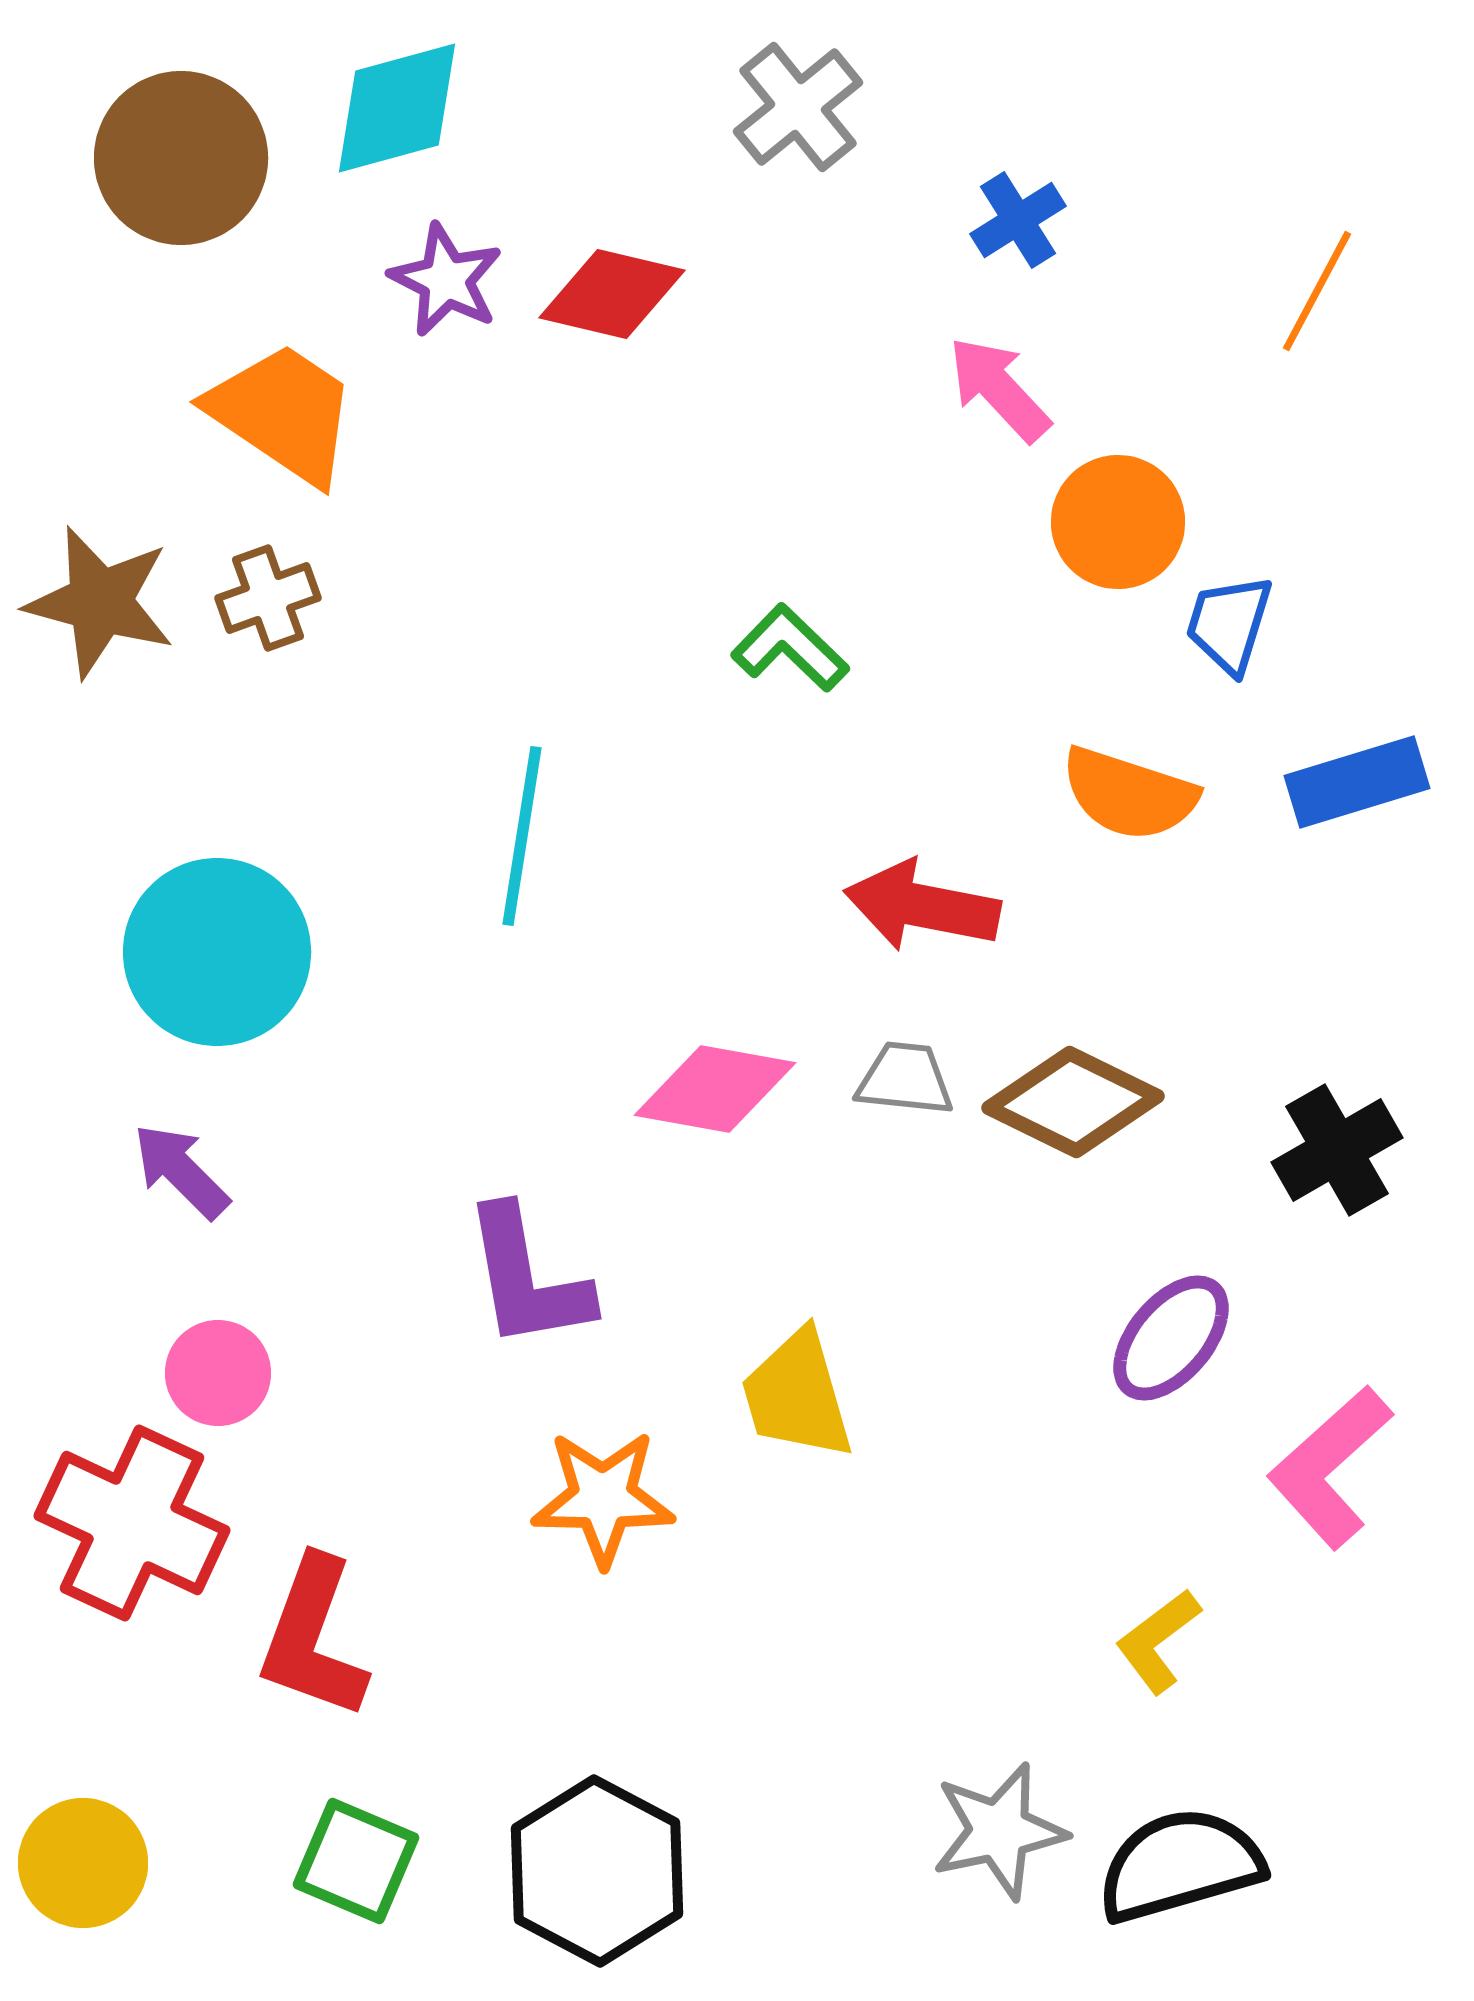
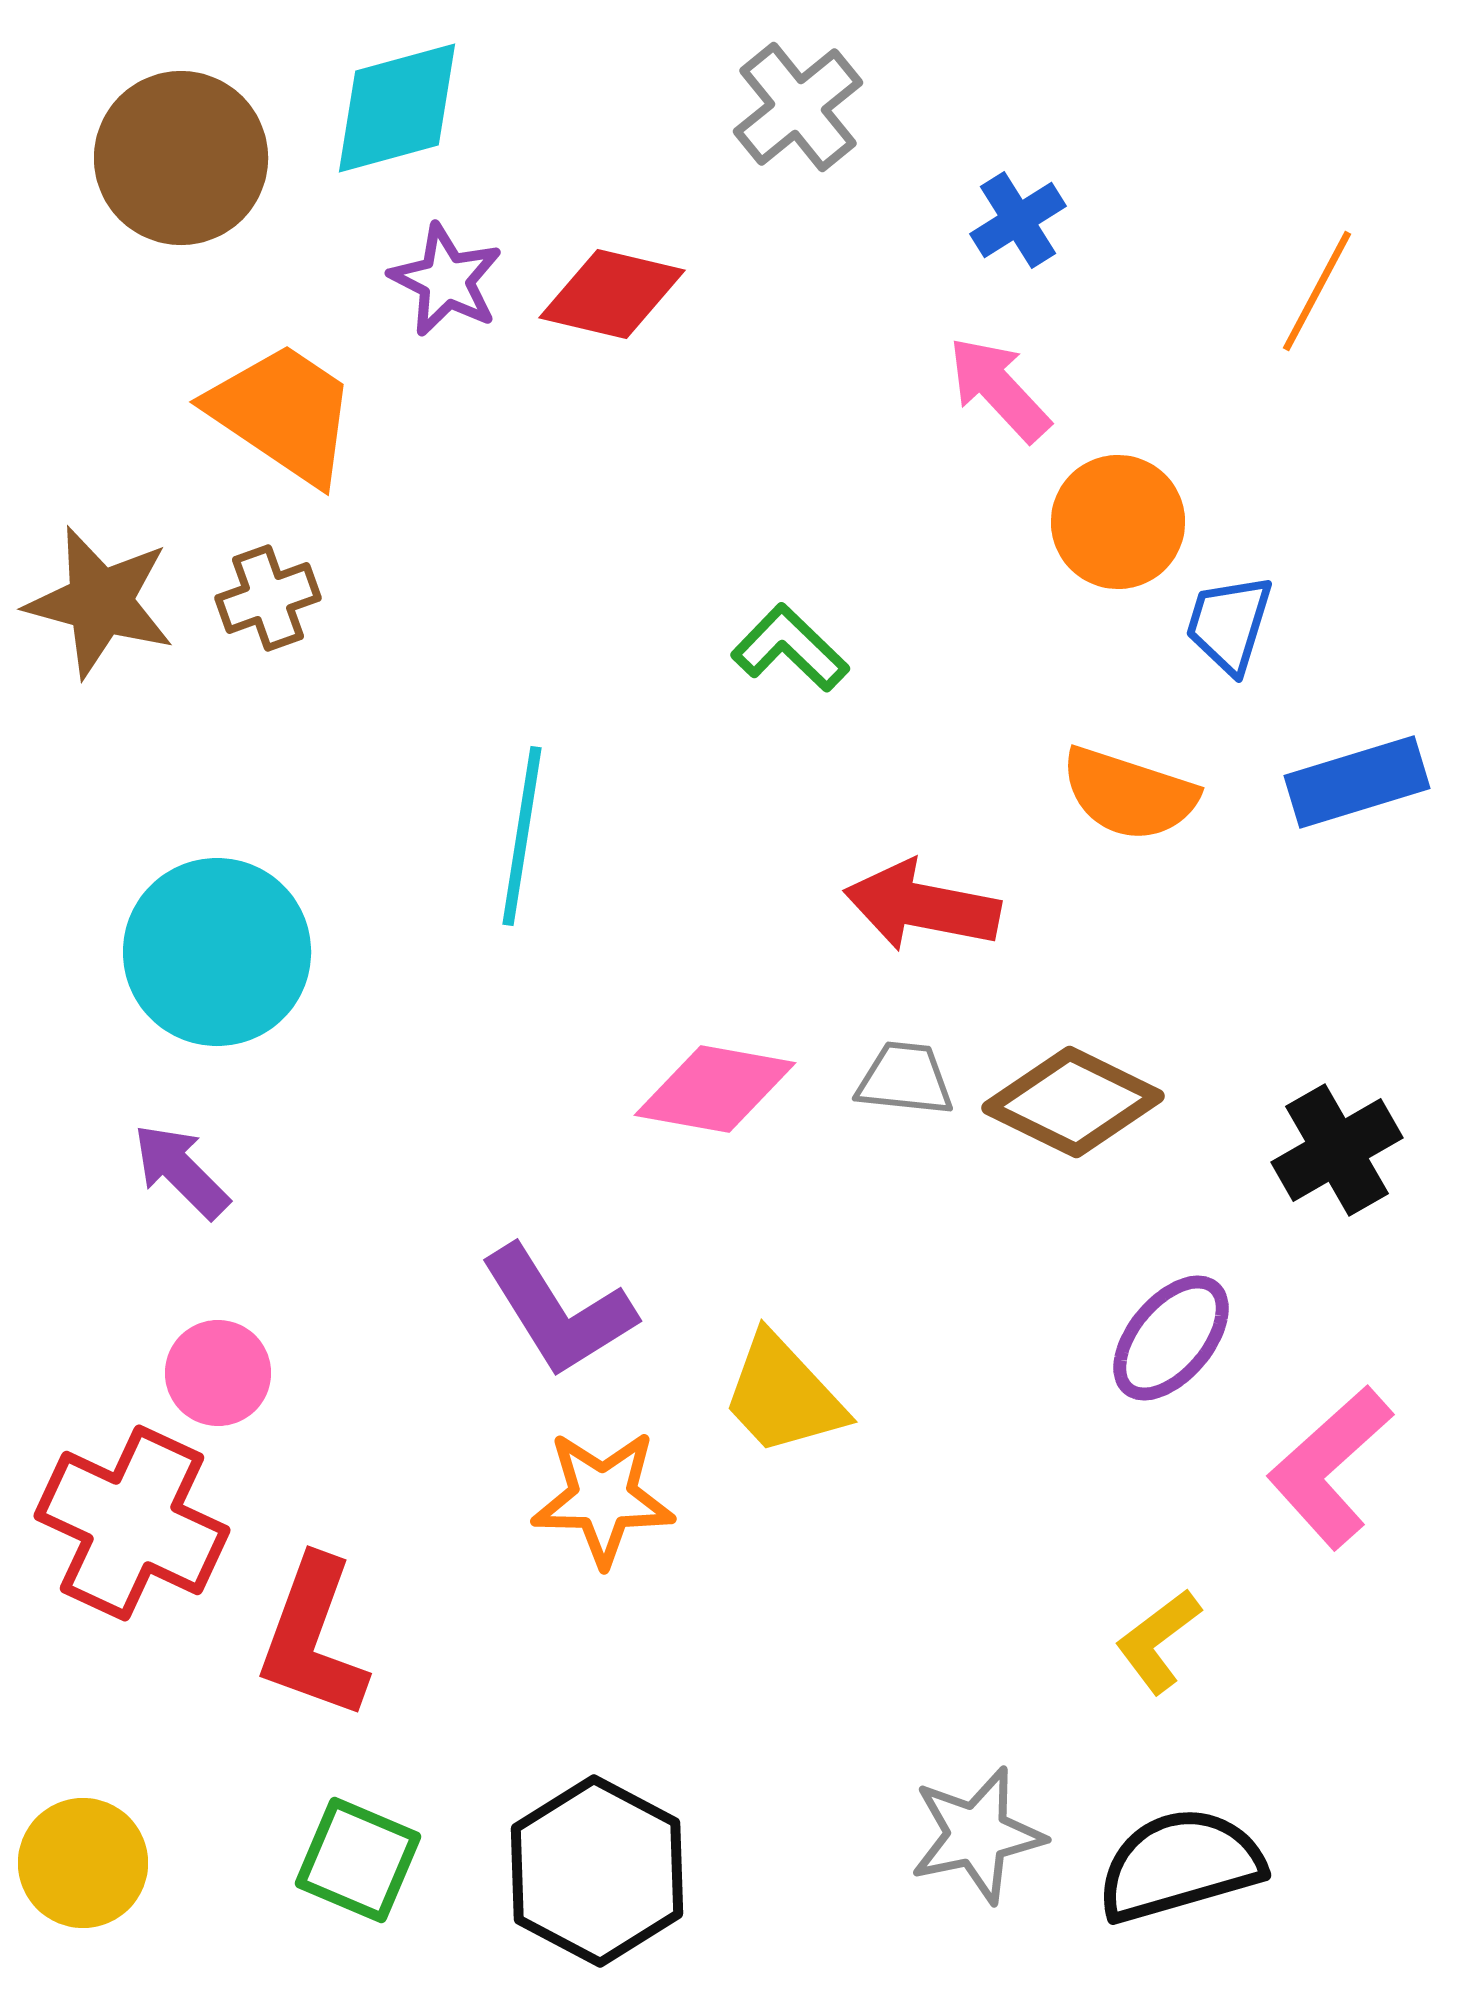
purple L-shape: moved 31 px right, 33 px down; rotated 22 degrees counterclockwise
yellow trapezoid: moved 14 px left; rotated 27 degrees counterclockwise
gray star: moved 22 px left, 4 px down
green square: moved 2 px right, 1 px up
